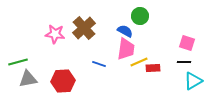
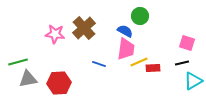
black line: moved 2 px left, 1 px down; rotated 16 degrees counterclockwise
red hexagon: moved 4 px left, 2 px down
